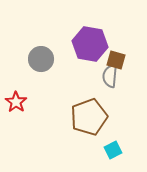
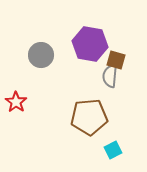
gray circle: moved 4 px up
brown pentagon: rotated 15 degrees clockwise
